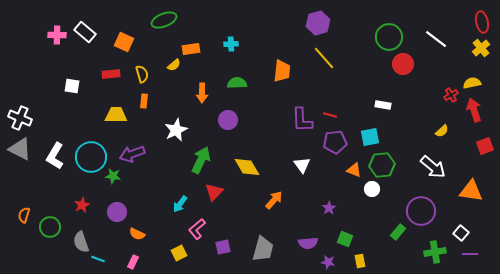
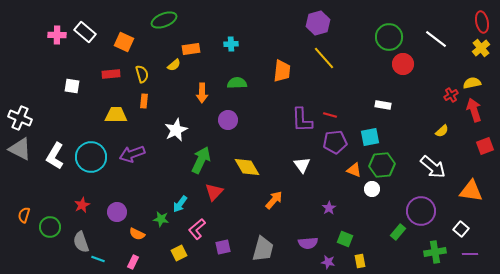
green star at (113, 176): moved 48 px right, 43 px down
white square at (461, 233): moved 4 px up
